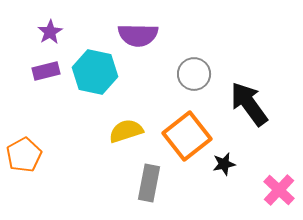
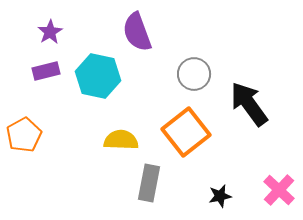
purple semicircle: moved 1 px left, 3 px up; rotated 69 degrees clockwise
cyan hexagon: moved 3 px right, 4 px down
yellow semicircle: moved 5 px left, 9 px down; rotated 20 degrees clockwise
orange square: moved 1 px left, 4 px up
orange pentagon: moved 20 px up
black star: moved 4 px left, 32 px down
